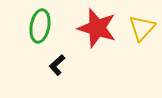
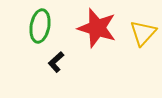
yellow triangle: moved 1 px right, 5 px down
black L-shape: moved 1 px left, 3 px up
